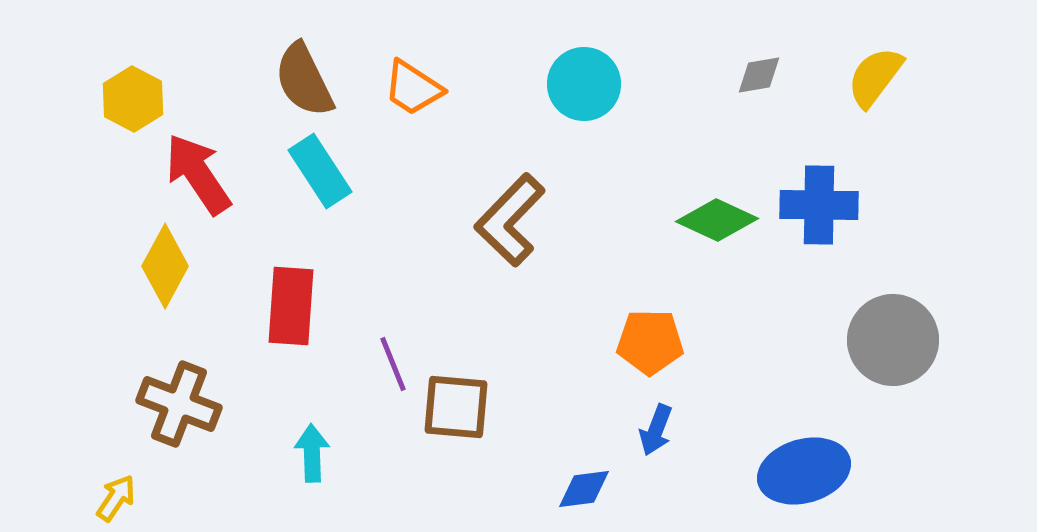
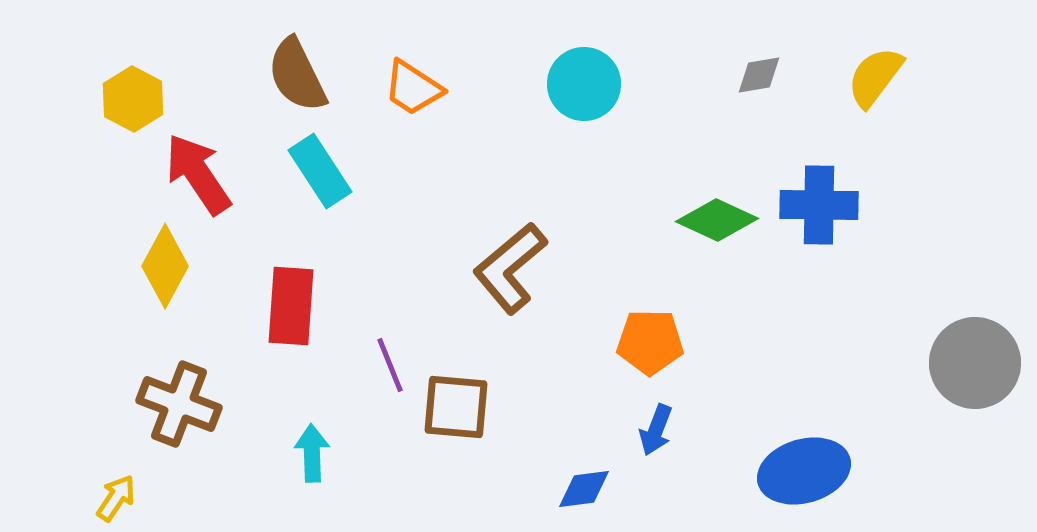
brown semicircle: moved 7 px left, 5 px up
brown L-shape: moved 48 px down; rotated 6 degrees clockwise
gray circle: moved 82 px right, 23 px down
purple line: moved 3 px left, 1 px down
